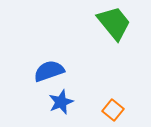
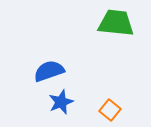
green trapezoid: moved 2 px right; rotated 45 degrees counterclockwise
orange square: moved 3 px left
